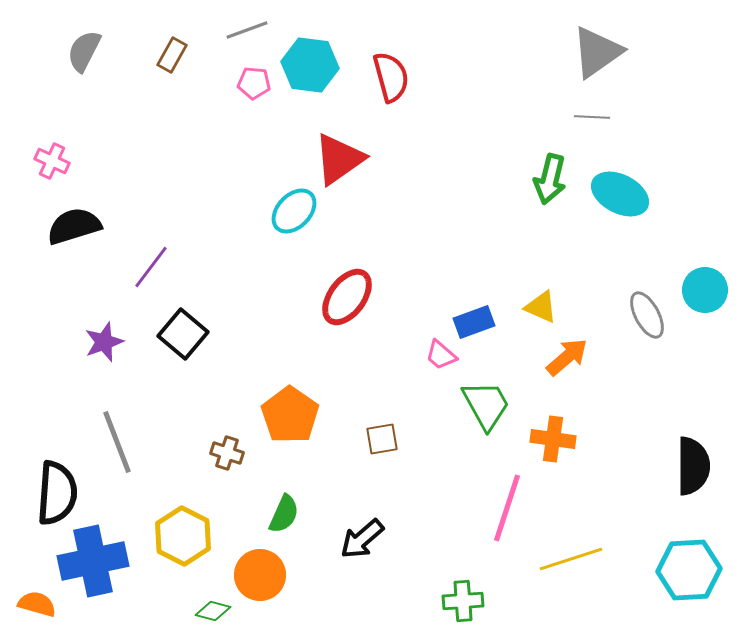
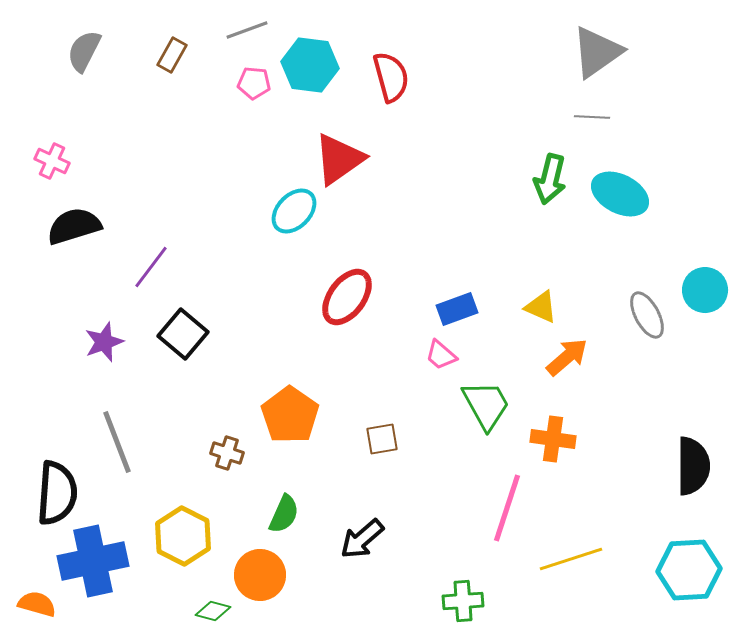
blue rectangle at (474, 322): moved 17 px left, 13 px up
